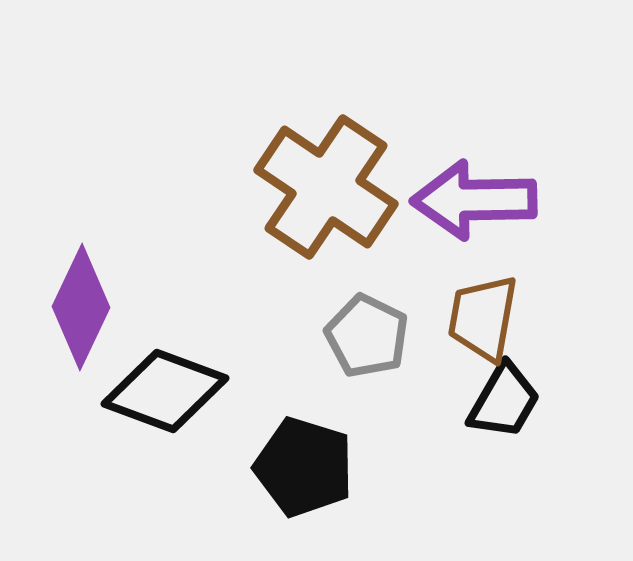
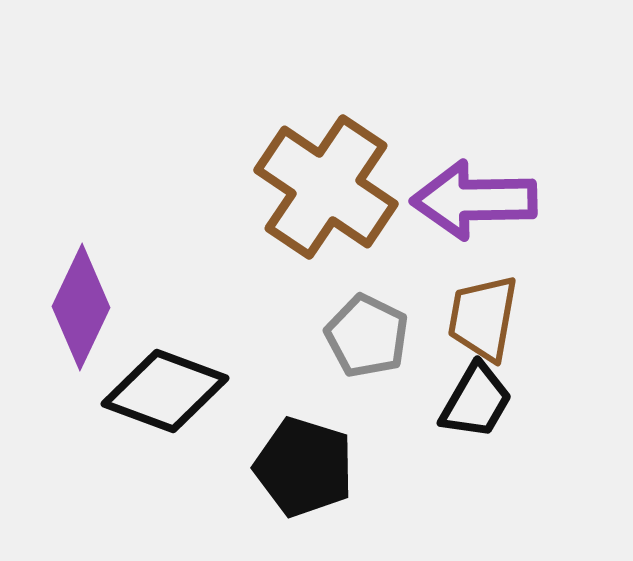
black trapezoid: moved 28 px left
